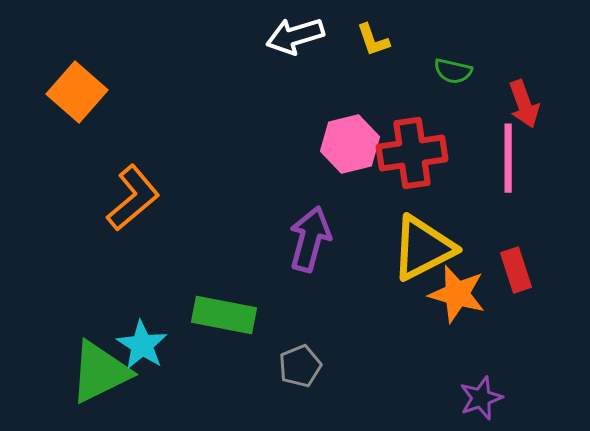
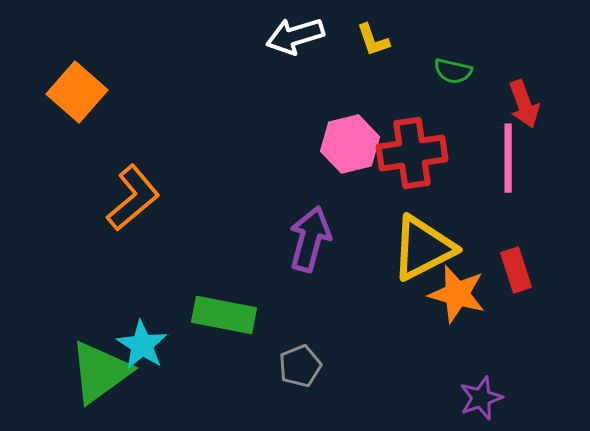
green triangle: rotated 10 degrees counterclockwise
